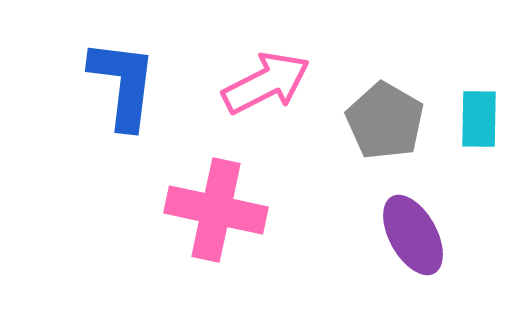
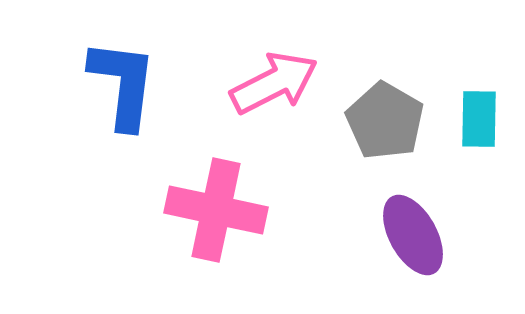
pink arrow: moved 8 px right
